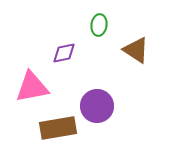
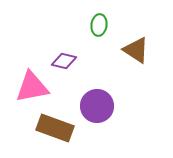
purple diamond: moved 8 px down; rotated 25 degrees clockwise
brown rectangle: moved 3 px left; rotated 30 degrees clockwise
